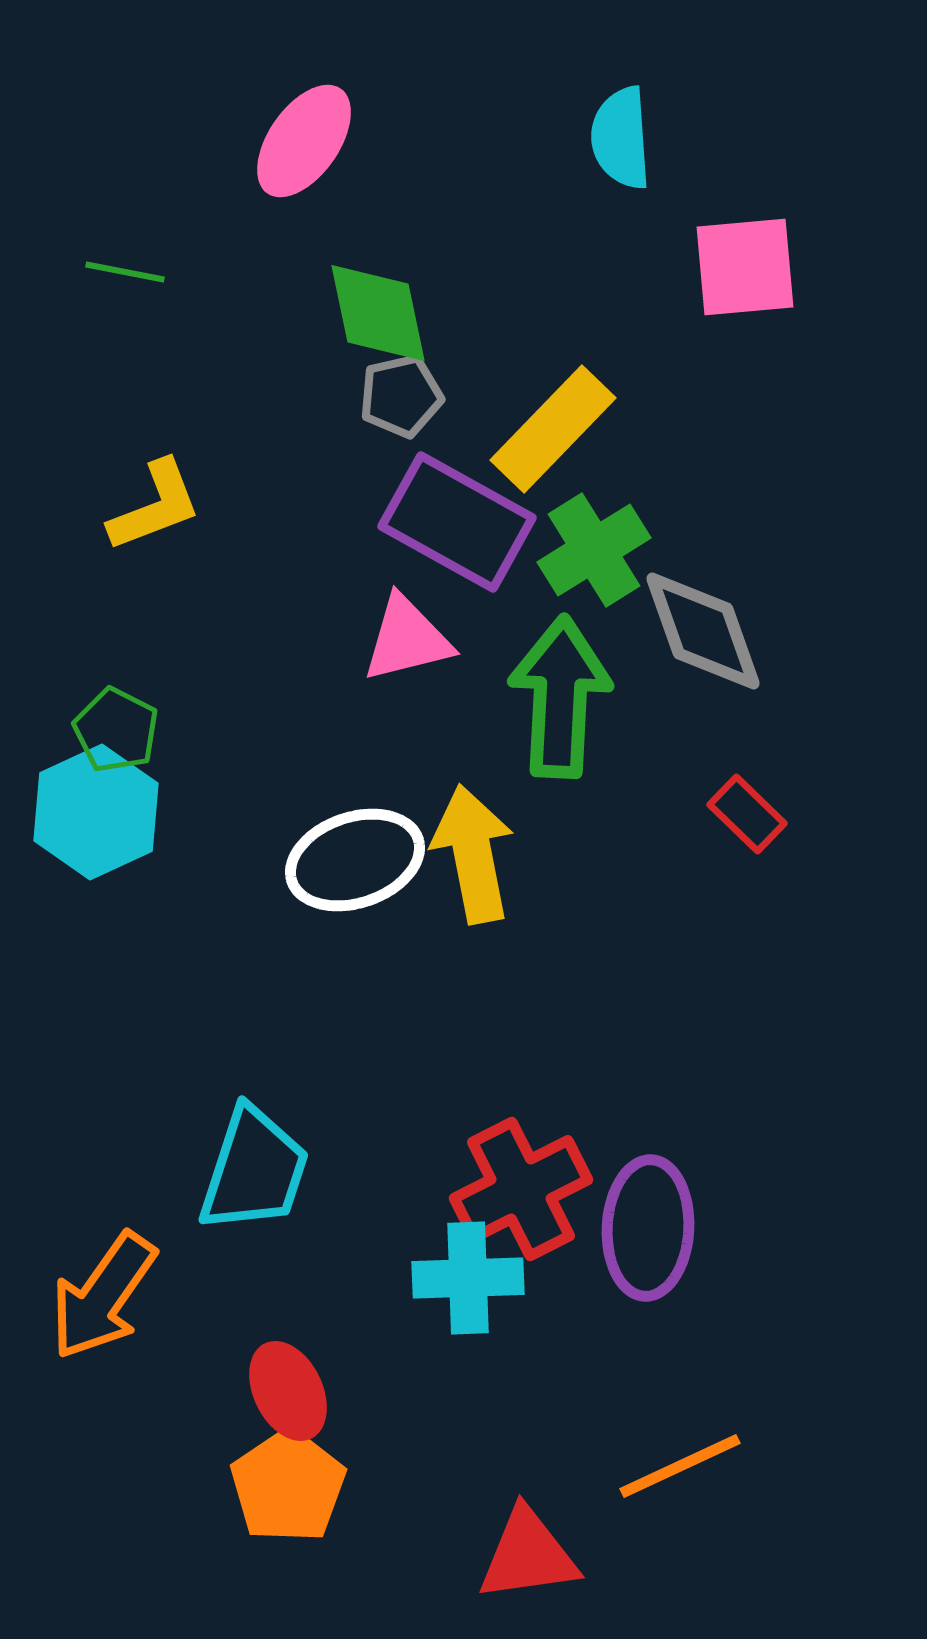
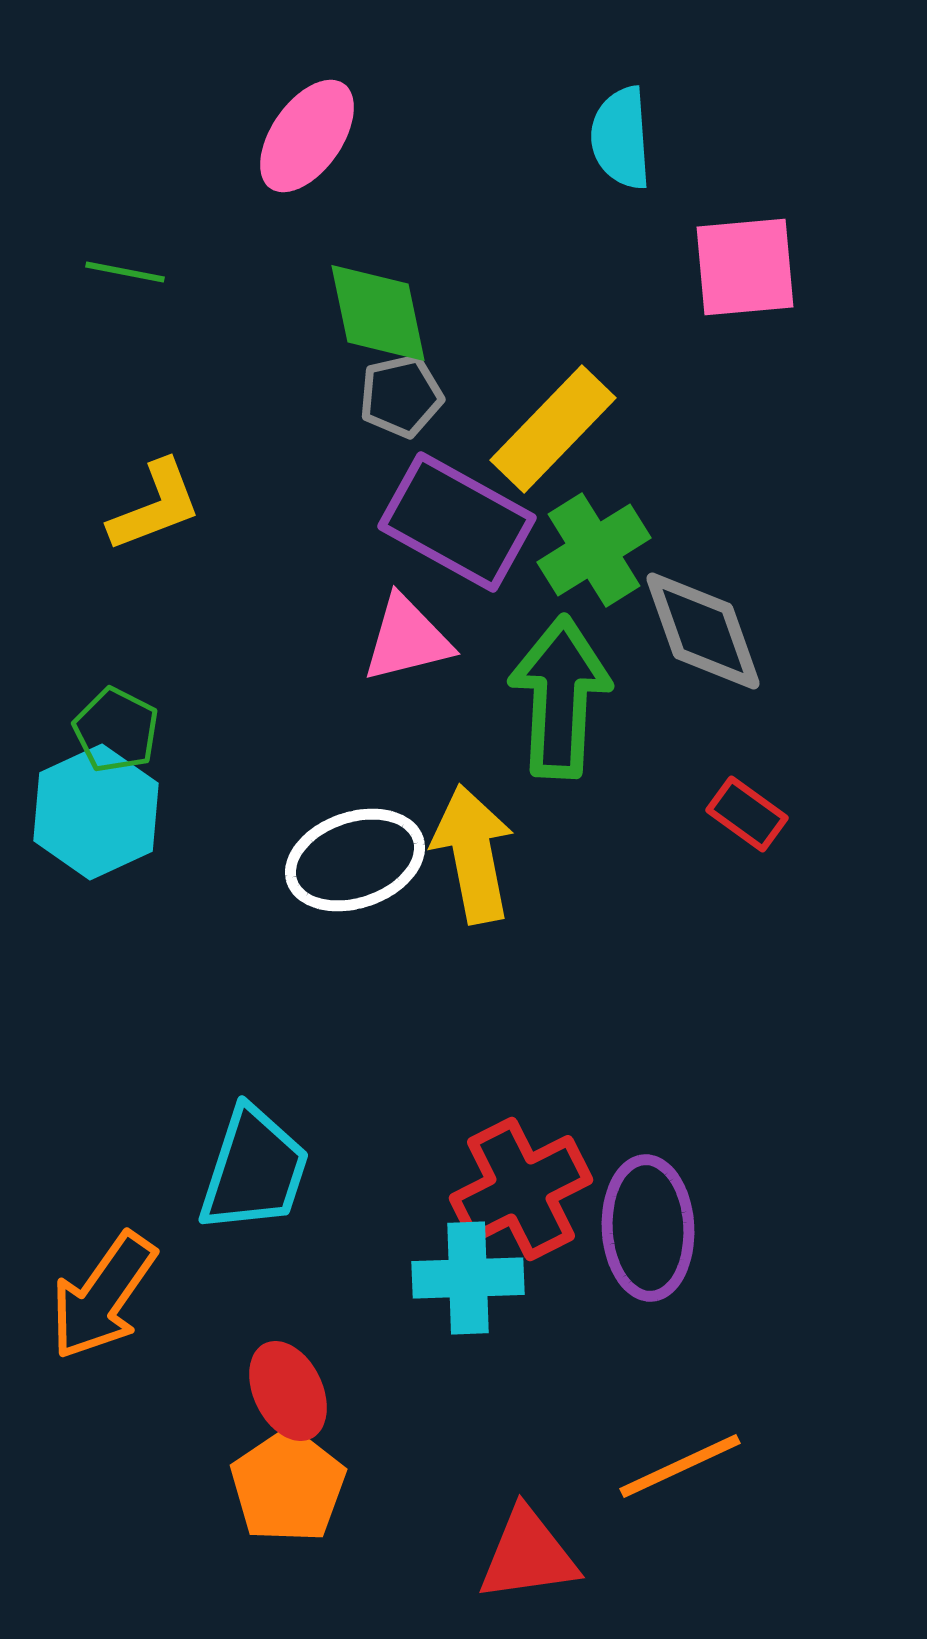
pink ellipse: moved 3 px right, 5 px up
red rectangle: rotated 8 degrees counterclockwise
purple ellipse: rotated 6 degrees counterclockwise
